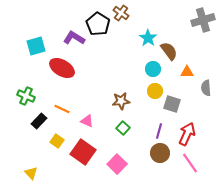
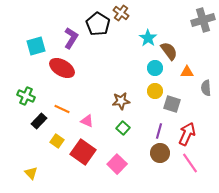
purple L-shape: moved 3 px left; rotated 90 degrees clockwise
cyan circle: moved 2 px right, 1 px up
